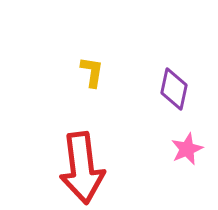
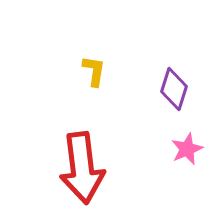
yellow L-shape: moved 2 px right, 1 px up
purple diamond: rotated 6 degrees clockwise
